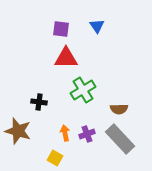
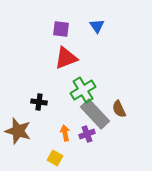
red triangle: rotated 20 degrees counterclockwise
brown semicircle: rotated 66 degrees clockwise
gray rectangle: moved 25 px left, 25 px up
